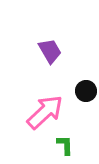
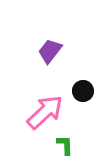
purple trapezoid: rotated 112 degrees counterclockwise
black circle: moved 3 px left
